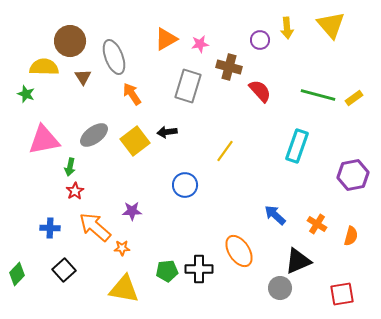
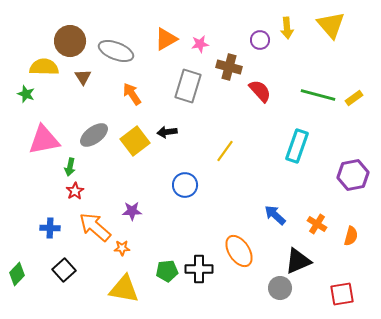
gray ellipse at (114, 57): moved 2 px right, 6 px up; rotated 48 degrees counterclockwise
